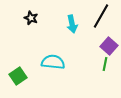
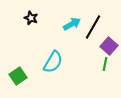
black line: moved 8 px left, 11 px down
cyan arrow: rotated 108 degrees counterclockwise
cyan semicircle: rotated 115 degrees clockwise
